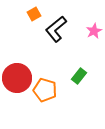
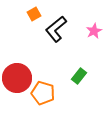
orange pentagon: moved 2 px left, 3 px down
